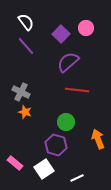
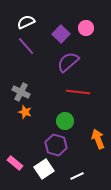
white semicircle: rotated 78 degrees counterclockwise
red line: moved 1 px right, 2 px down
green circle: moved 1 px left, 1 px up
white line: moved 2 px up
